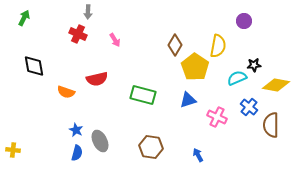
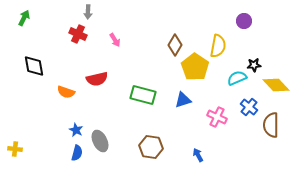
yellow diamond: rotated 36 degrees clockwise
blue triangle: moved 5 px left
yellow cross: moved 2 px right, 1 px up
